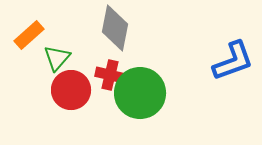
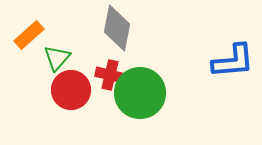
gray diamond: moved 2 px right
blue L-shape: rotated 15 degrees clockwise
